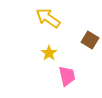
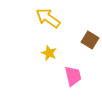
yellow star: rotated 14 degrees counterclockwise
pink trapezoid: moved 6 px right
